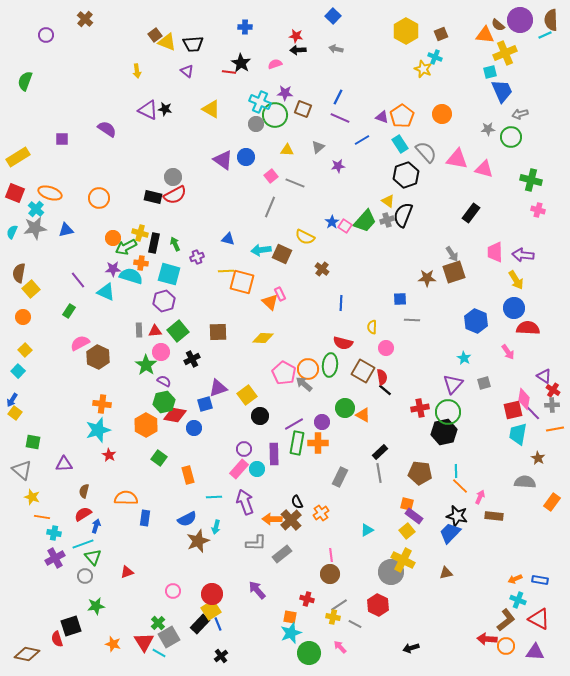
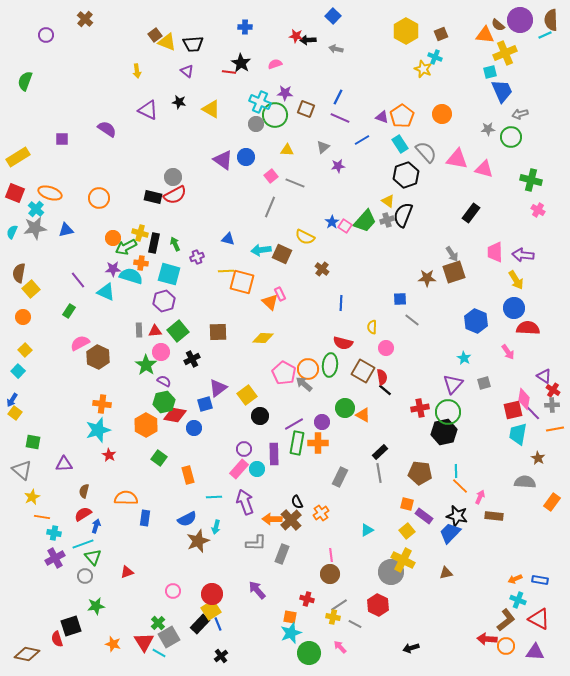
black arrow at (298, 50): moved 10 px right, 10 px up
black star at (165, 109): moved 14 px right, 7 px up
brown square at (303, 109): moved 3 px right
gray triangle at (318, 147): moved 5 px right
pink cross at (538, 210): rotated 16 degrees clockwise
gray line at (412, 320): rotated 35 degrees clockwise
purple triangle at (218, 388): rotated 18 degrees counterclockwise
yellow star at (32, 497): rotated 28 degrees clockwise
purple rectangle at (414, 516): moved 10 px right
gray rectangle at (282, 554): rotated 30 degrees counterclockwise
